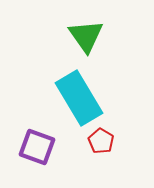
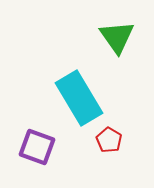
green triangle: moved 31 px right, 1 px down
red pentagon: moved 8 px right, 1 px up
